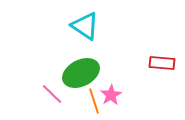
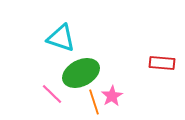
cyan triangle: moved 24 px left, 12 px down; rotated 16 degrees counterclockwise
pink star: moved 1 px right, 1 px down
orange line: moved 1 px down
